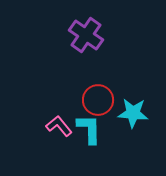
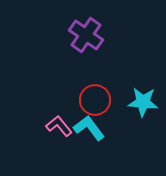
red circle: moved 3 px left
cyan star: moved 10 px right, 11 px up
cyan L-shape: moved 1 px up; rotated 36 degrees counterclockwise
